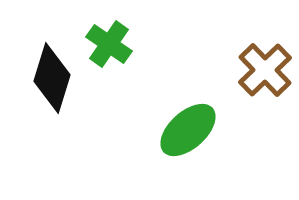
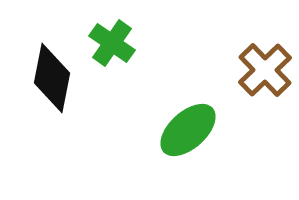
green cross: moved 3 px right, 1 px up
black diamond: rotated 6 degrees counterclockwise
